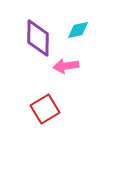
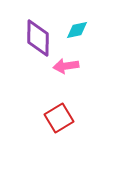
cyan diamond: moved 1 px left
red square: moved 14 px right, 9 px down
